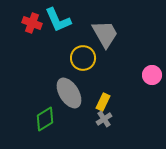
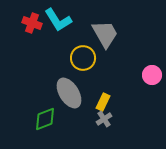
cyan L-shape: rotated 8 degrees counterclockwise
green diamond: rotated 10 degrees clockwise
